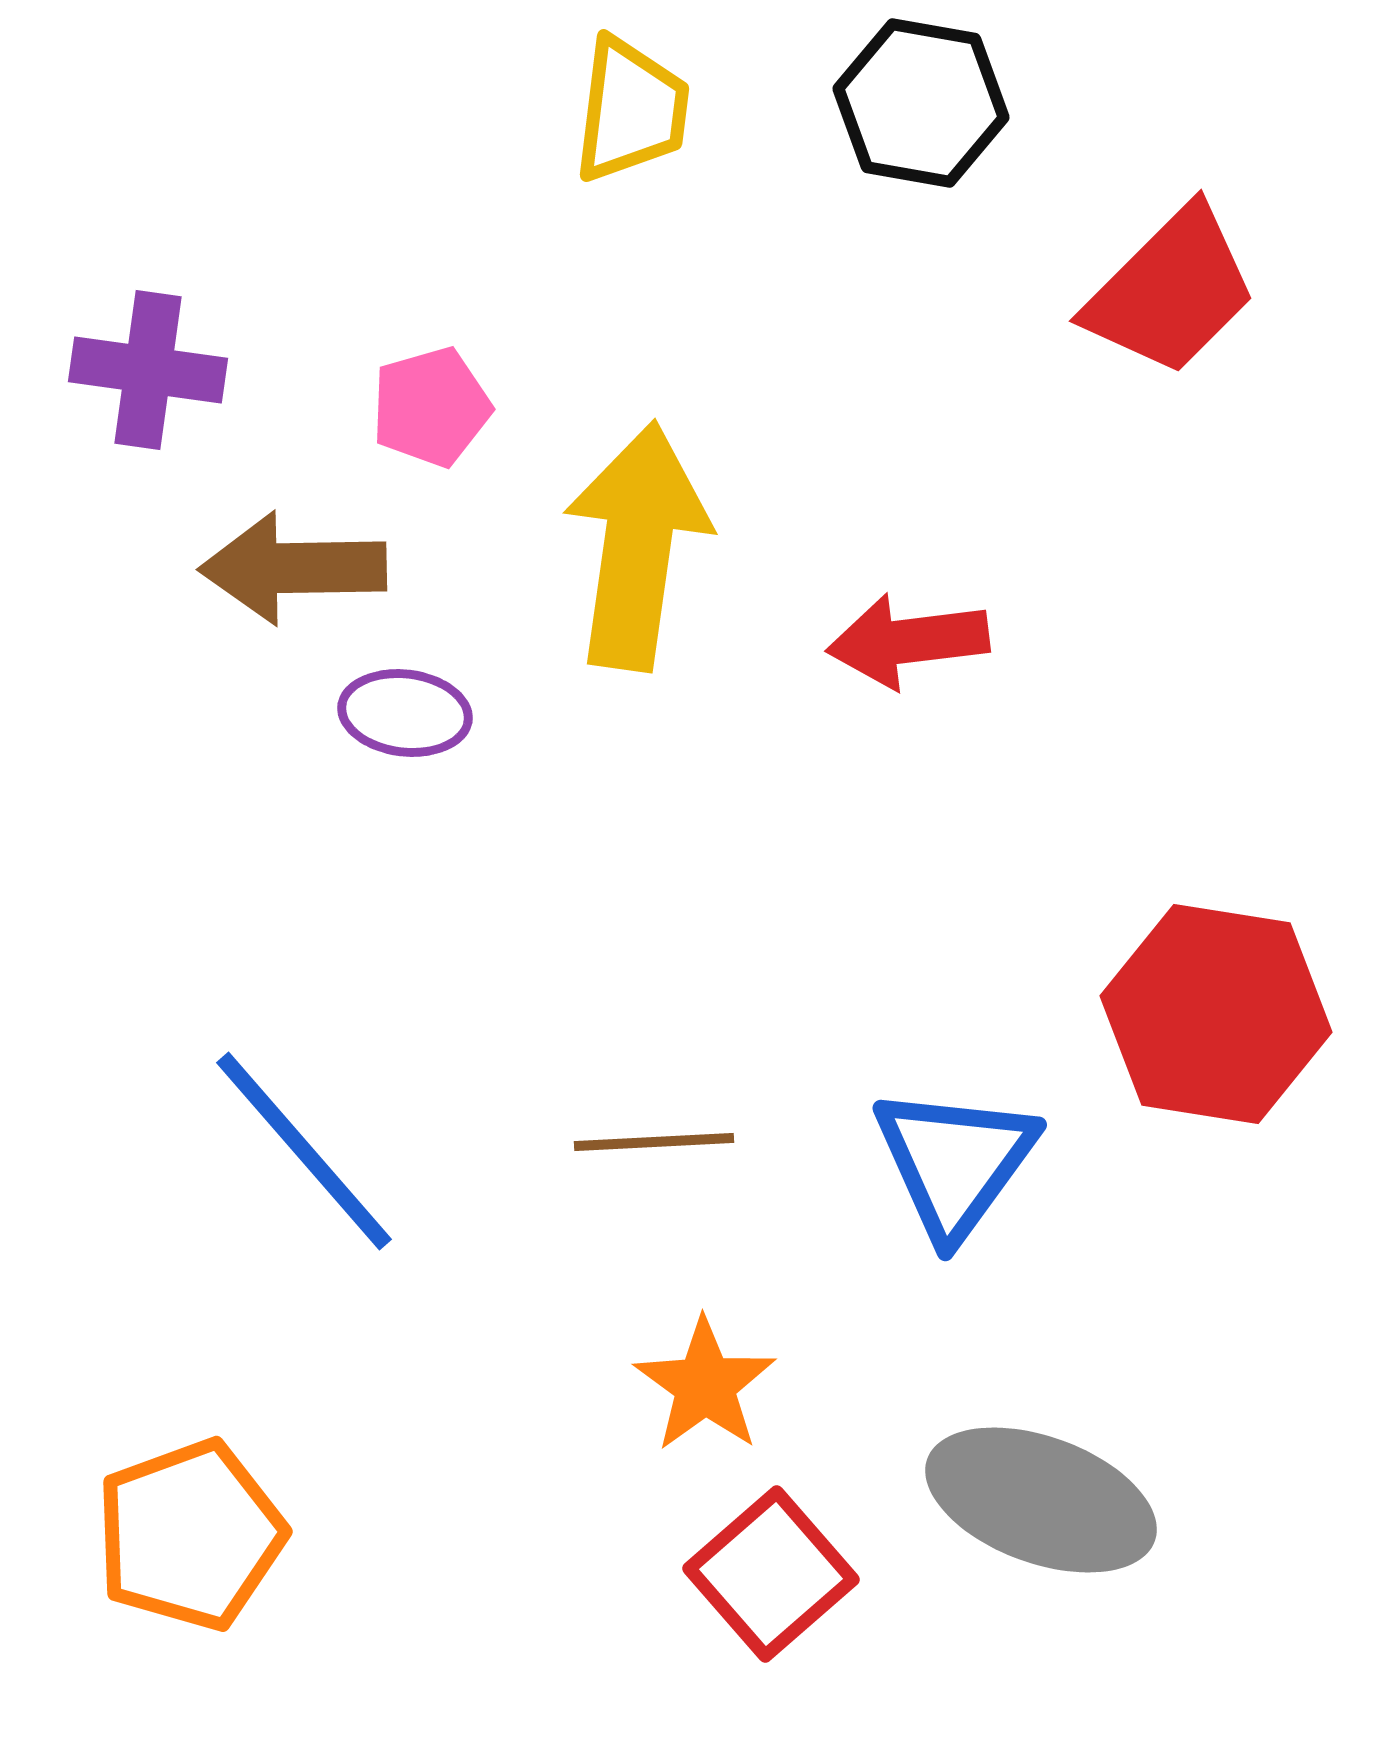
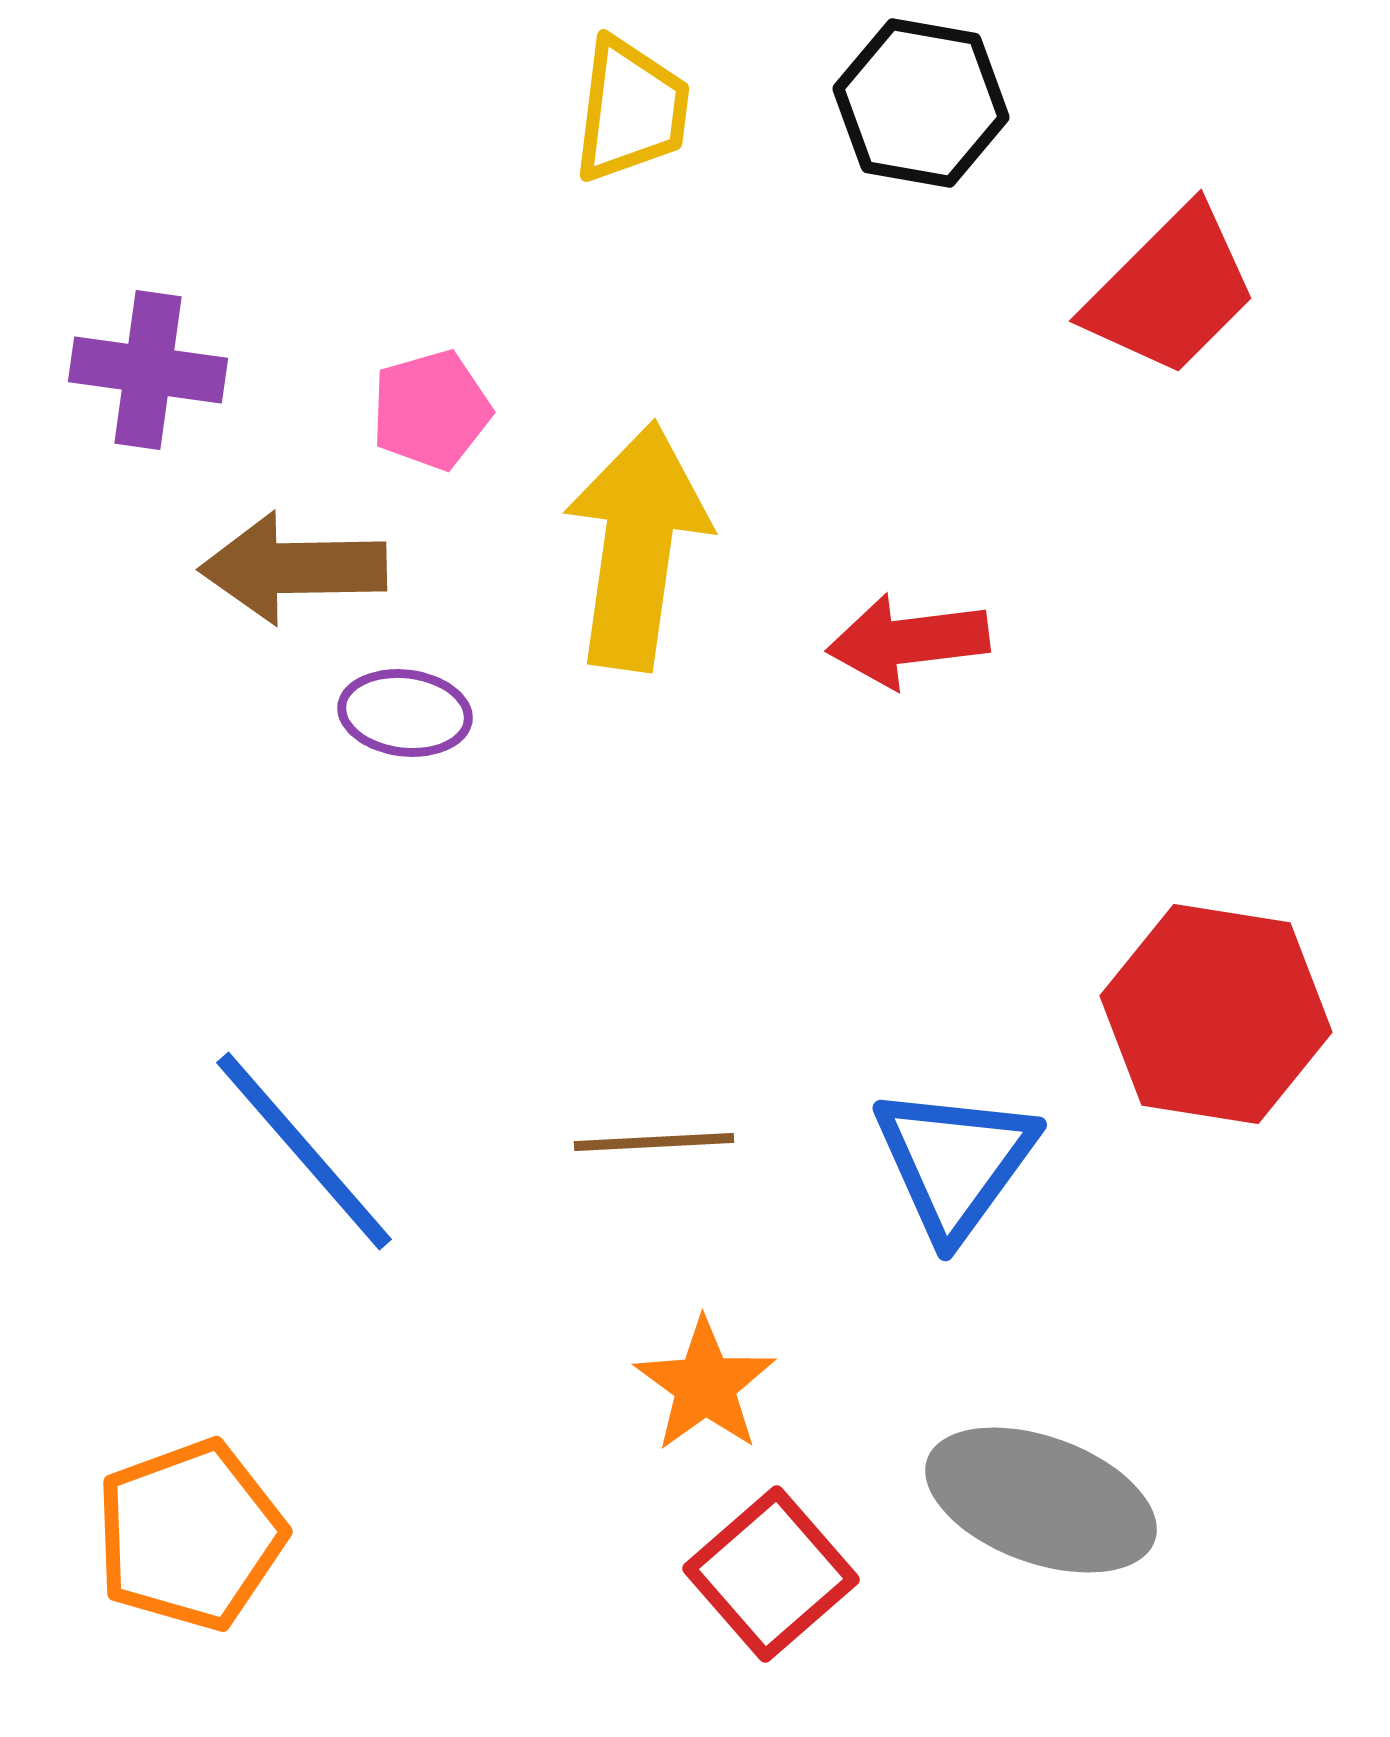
pink pentagon: moved 3 px down
